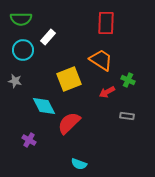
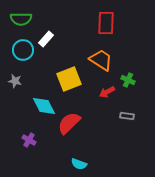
white rectangle: moved 2 px left, 2 px down
